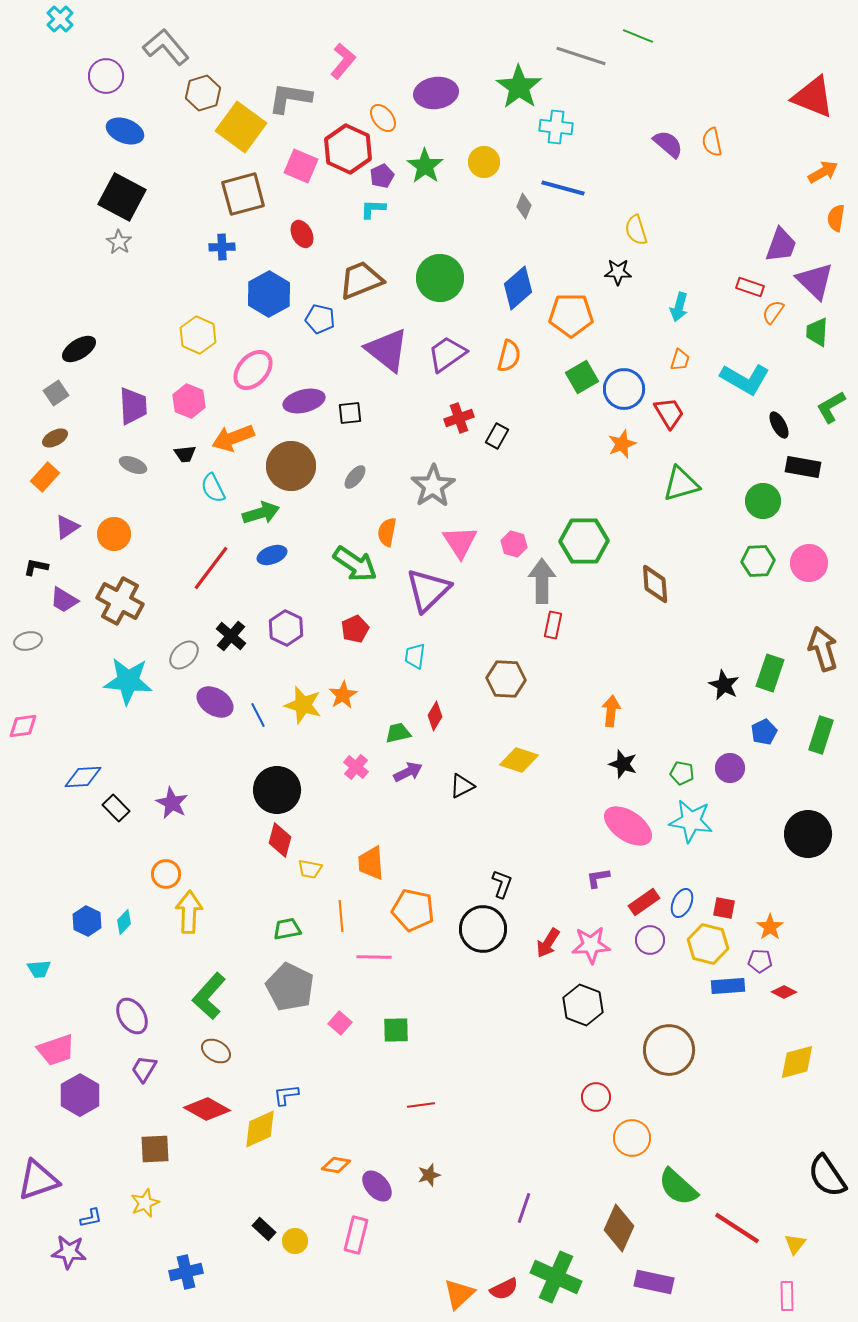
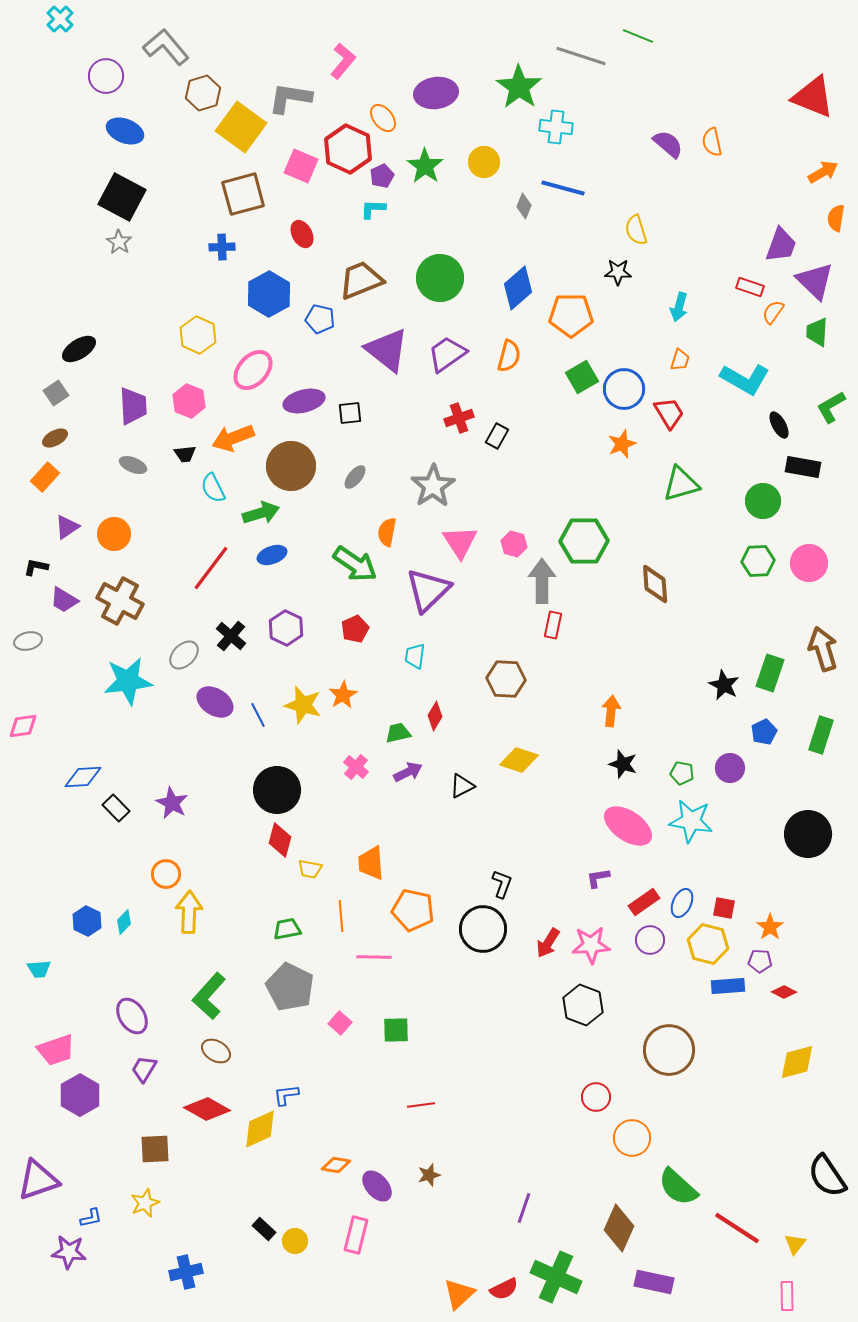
cyan star at (128, 681): rotated 12 degrees counterclockwise
